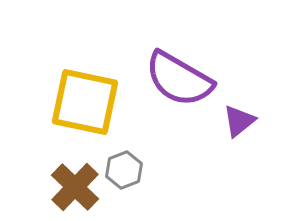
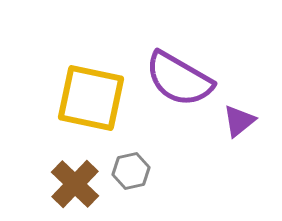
yellow square: moved 6 px right, 4 px up
gray hexagon: moved 7 px right, 1 px down; rotated 9 degrees clockwise
brown cross: moved 3 px up
